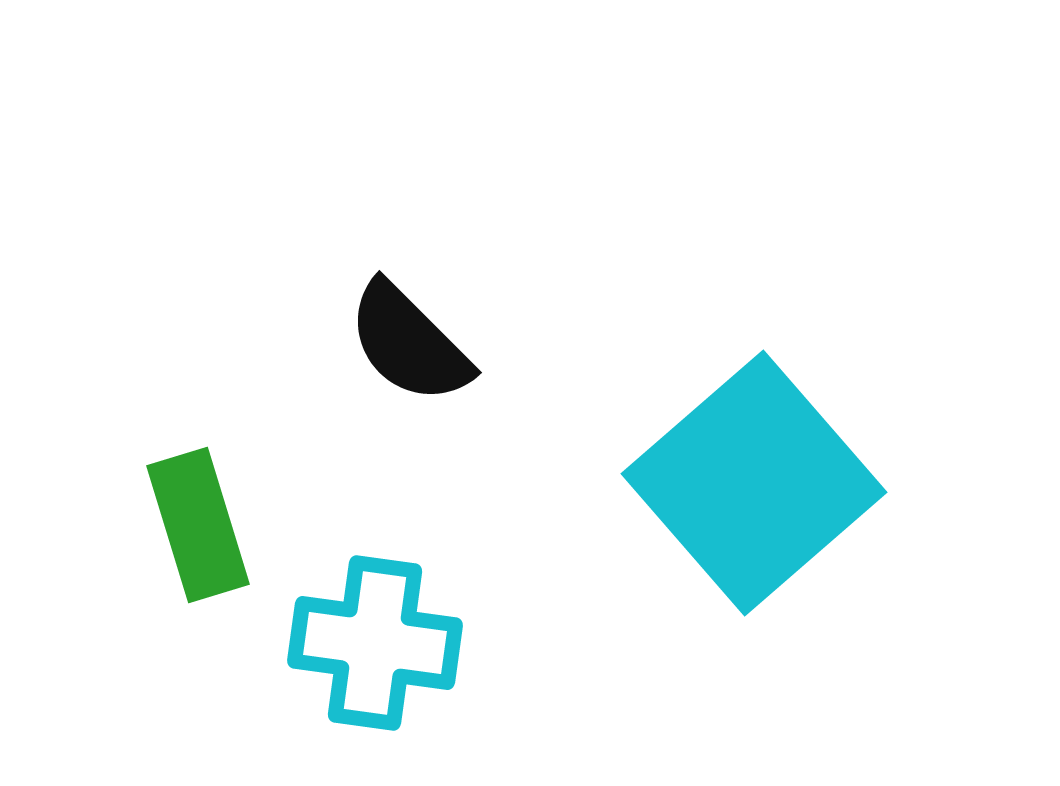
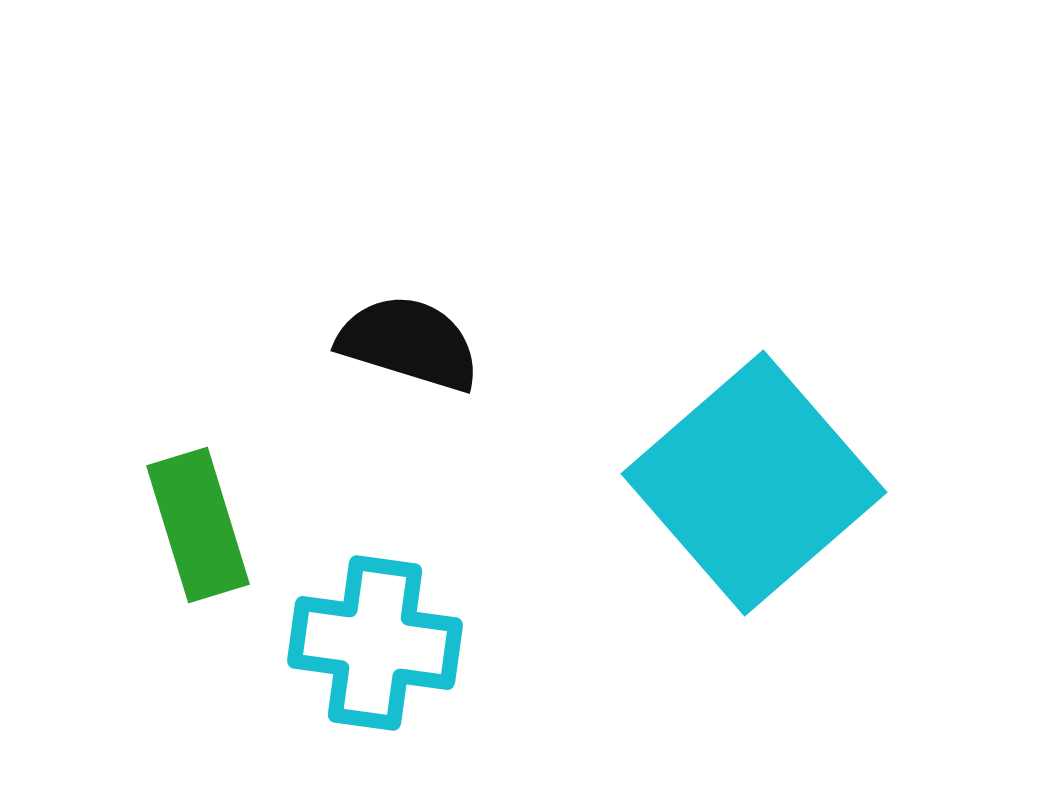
black semicircle: rotated 152 degrees clockwise
